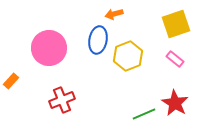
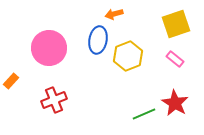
red cross: moved 8 px left
